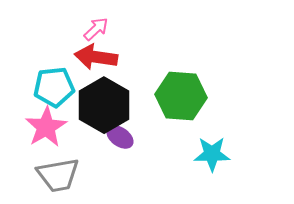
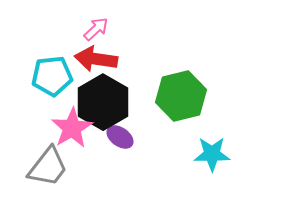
red arrow: moved 2 px down
cyan pentagon: moved 2 px left, 11 px up
green hexagon: rotated 18 degrees counterclockwise
black hexagon: moved 1 px left, 3 px up
pink star: moved 26 px right, 1 px down
gray trapezoid: moved 10 px left, 8 px up; rotated 42 degrees counterclockwise
